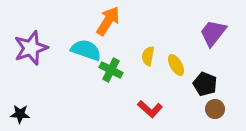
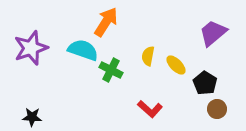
orange arrow: moved 2 px left, 1 px down
purple trapezoid: rotated 12 degrees clockwise
cyan semicircle: moved 3 px left
yellow ellipse: rotated 15 degrees counterclockwise
black pentagon: moved 1 px up; rotated 10 degrees clockwise
brown circle: moved 2 px right
black star: moved 12 px right, 3 px down
